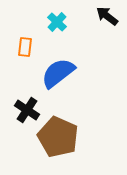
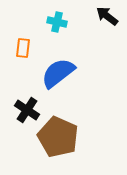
cyan cross: rotated 30 degrees counterclockwise
orange rectangle: moved 2 px left, 1 px down
